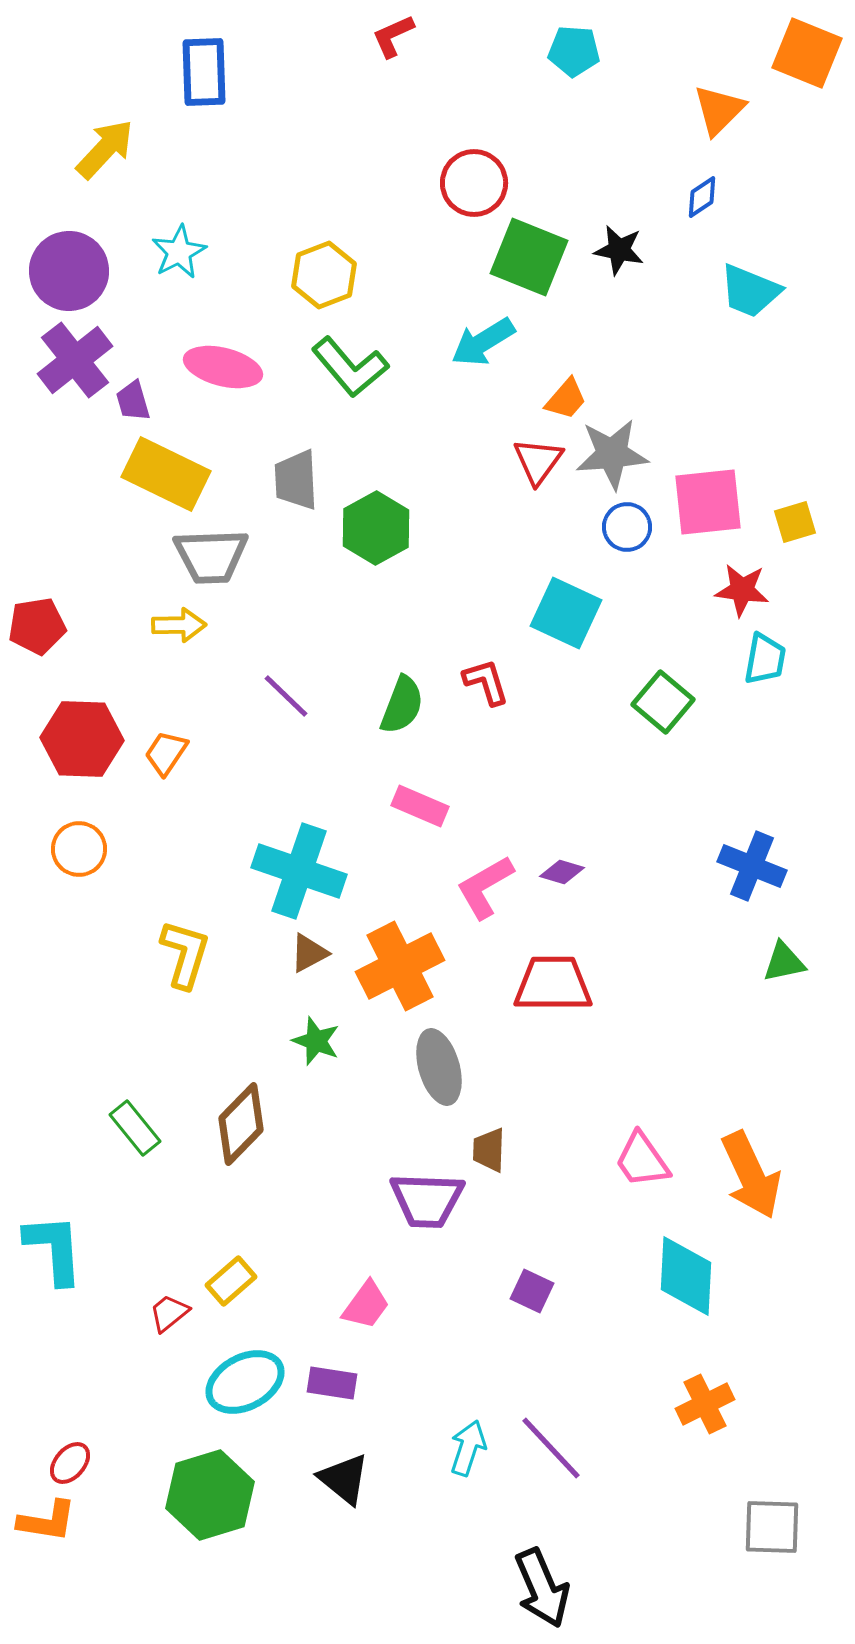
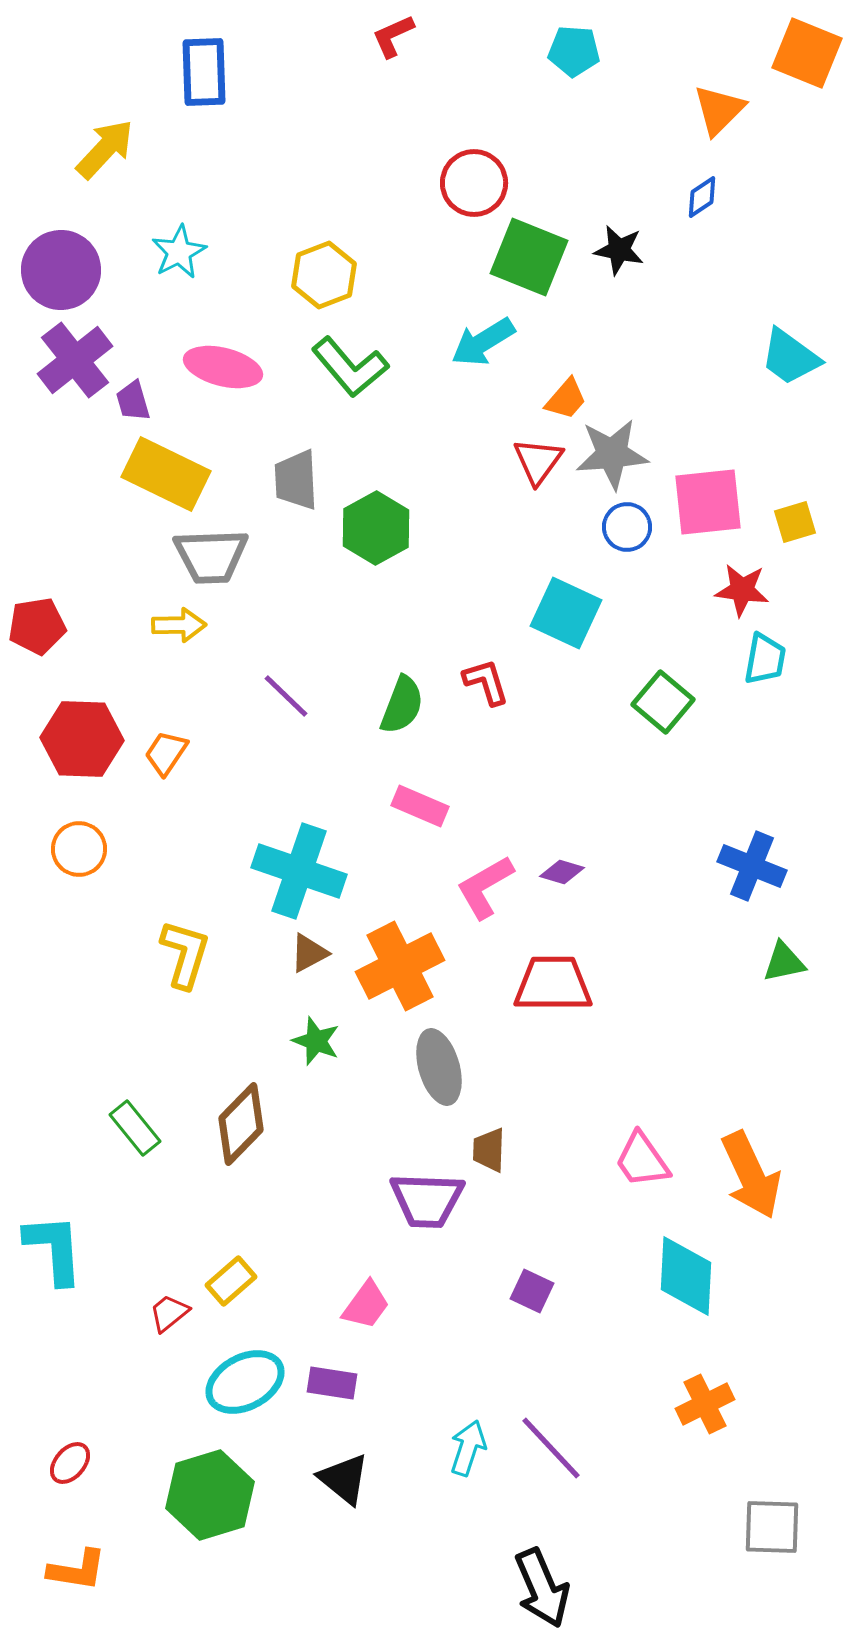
purple circle at (69, 271): moved 8 px left, 1 px up
cyan trapezoid at (750, 291): moved 40 px right, 66 px down; rotated 14 degrees clockwise
orange L-shape at (47, 1521): moved 30 px right, 49 px down
